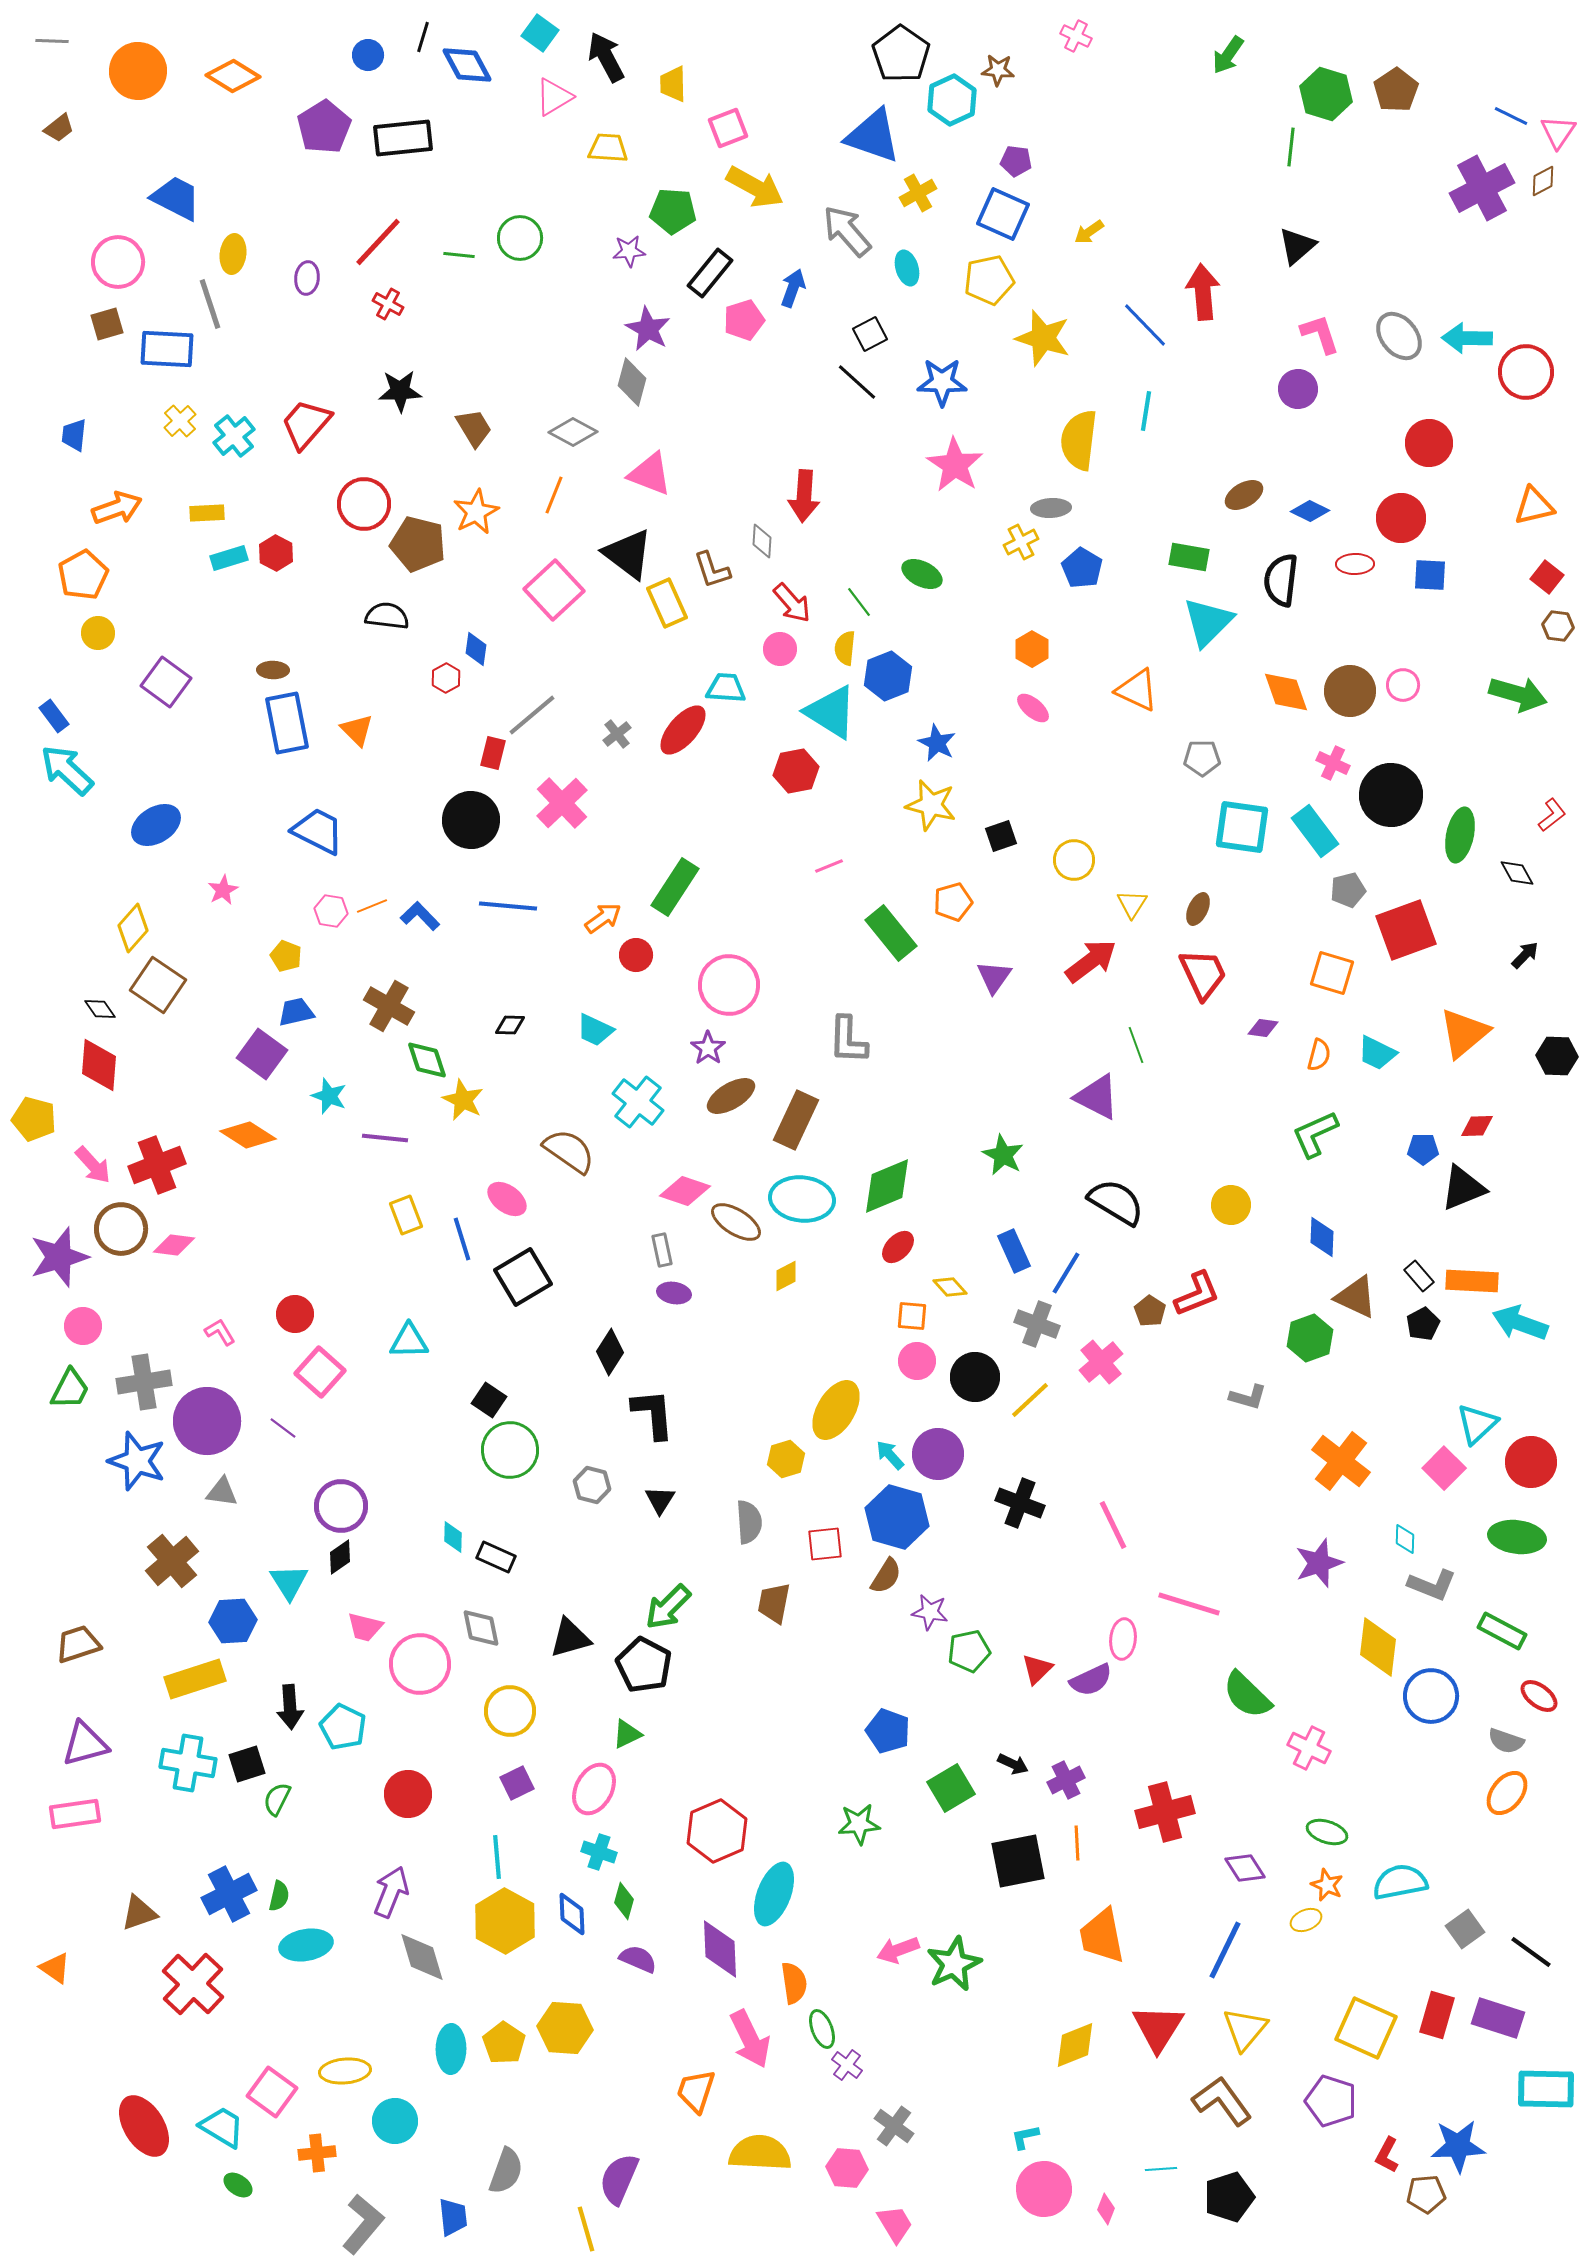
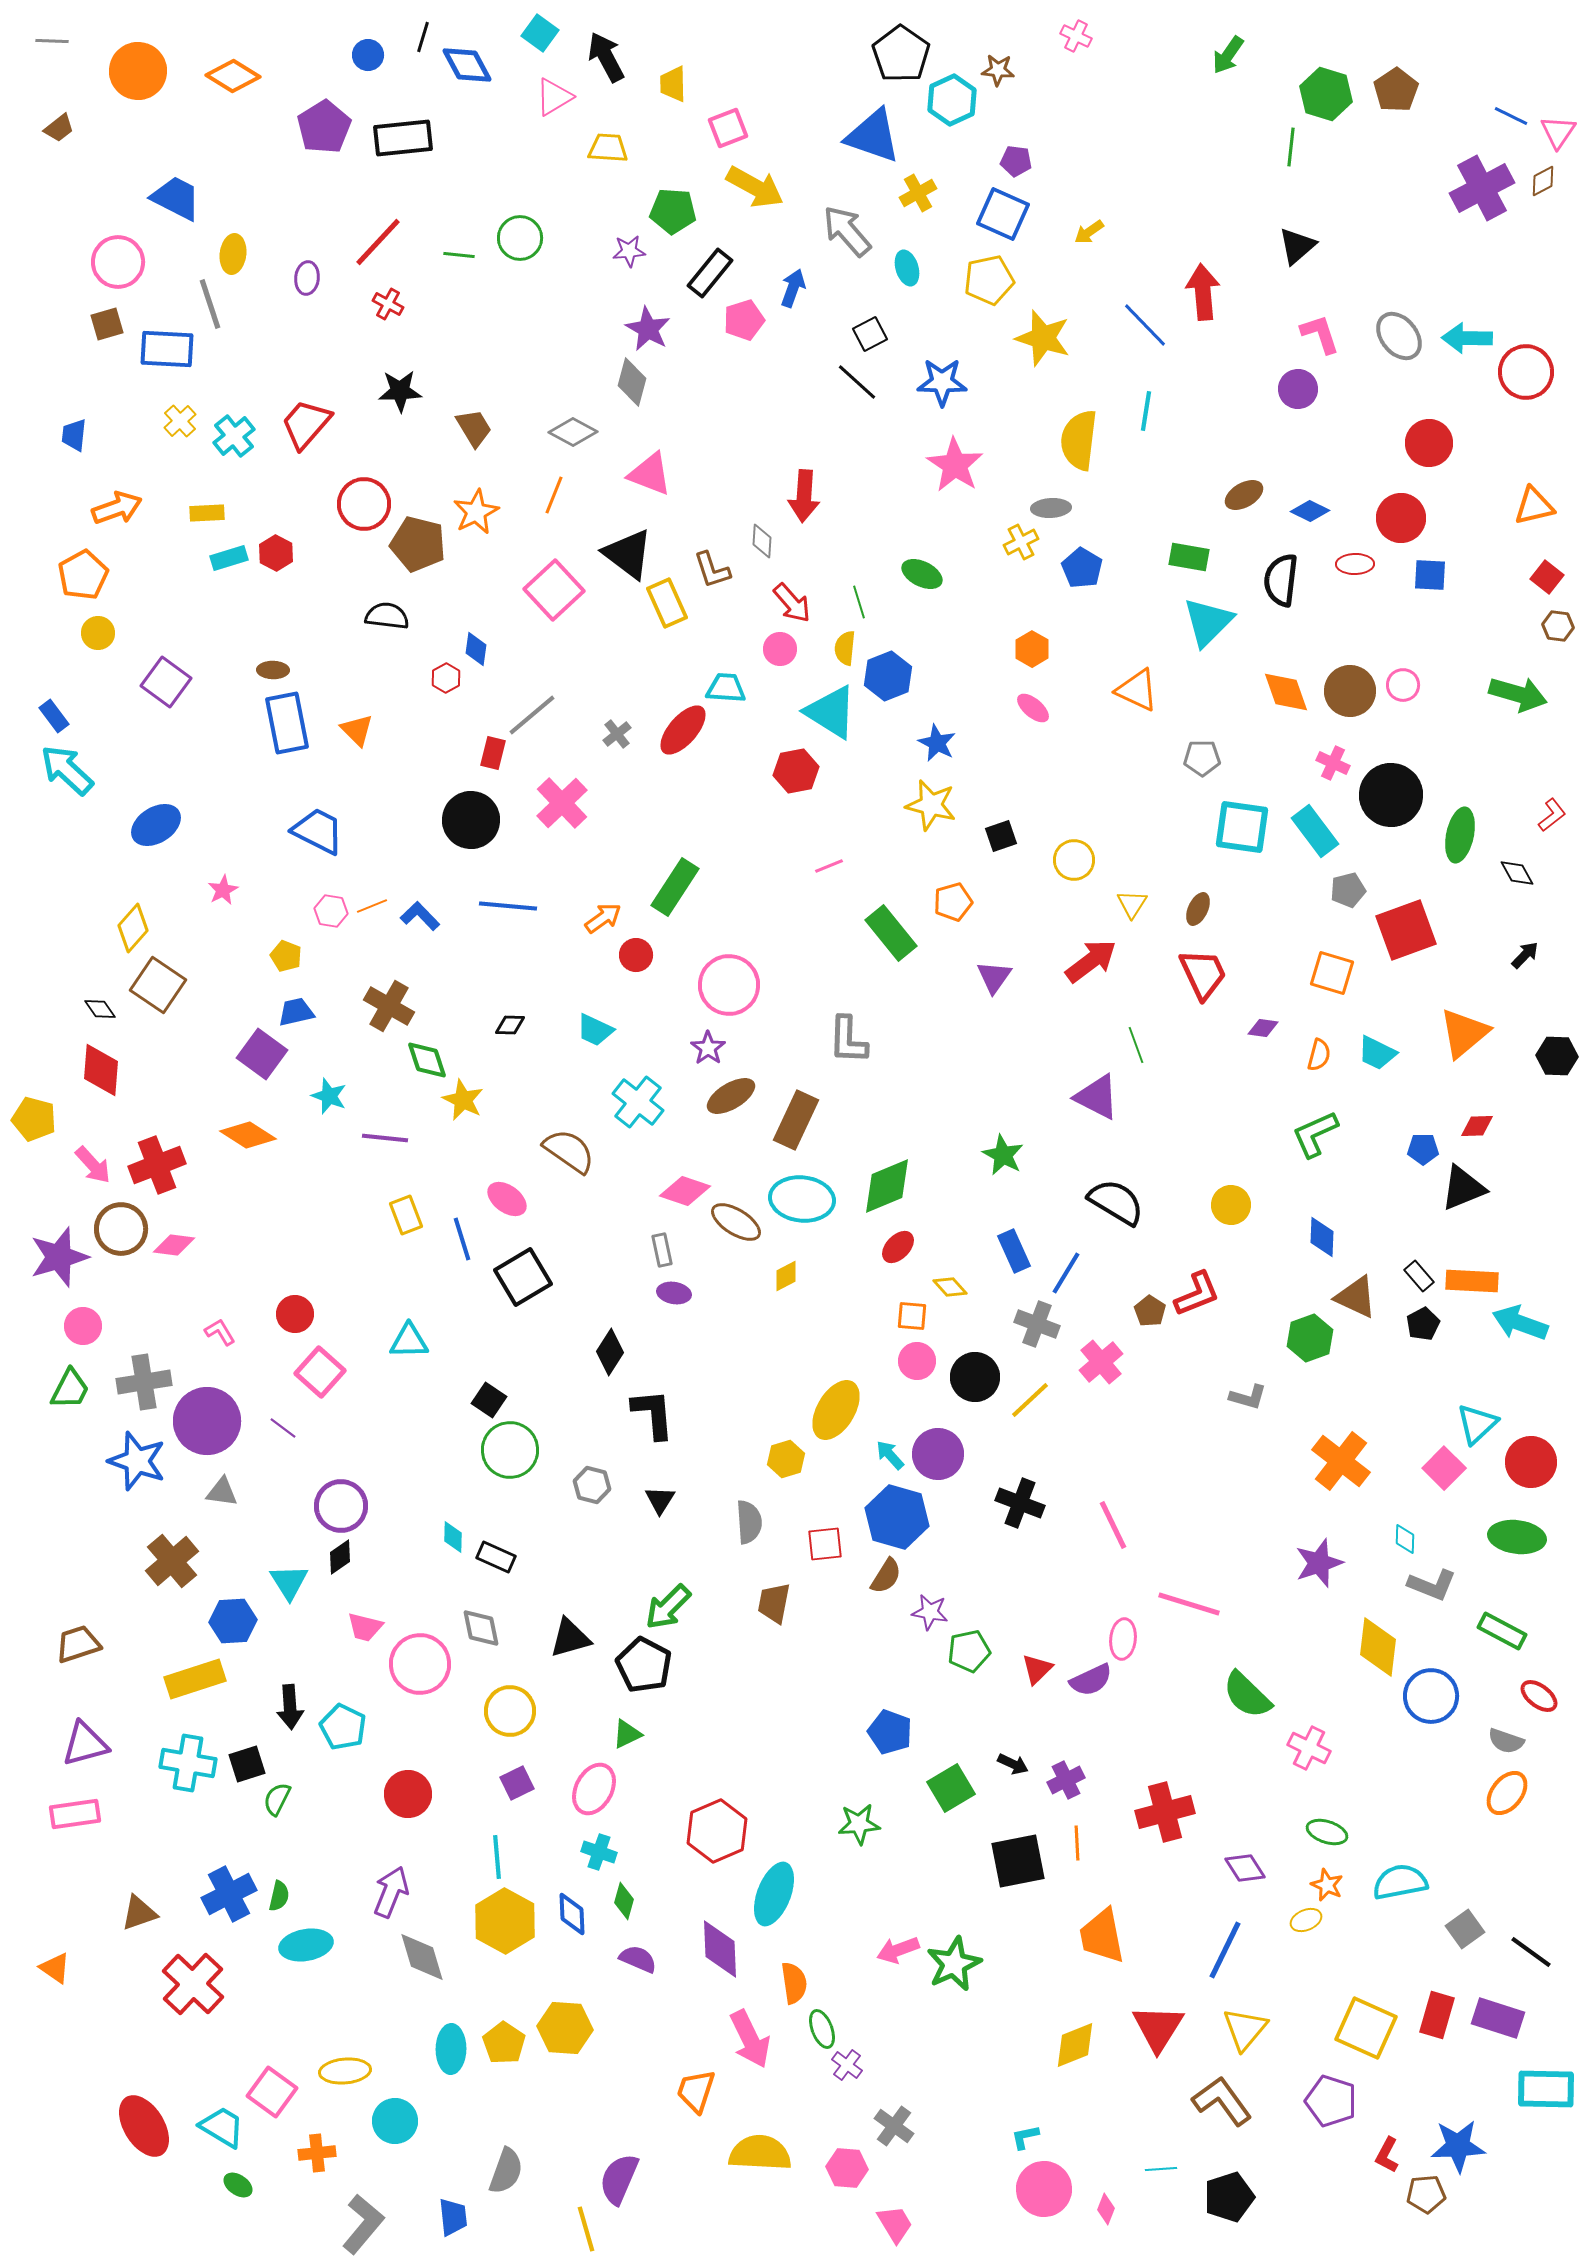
green line at (859, 602): rotated 20 degrees clockwise
red diamond at (99, 1065): moved 2 px right, 5 px down
blue pentagon at (888, 1731): moved 2 px right, 1 px down
